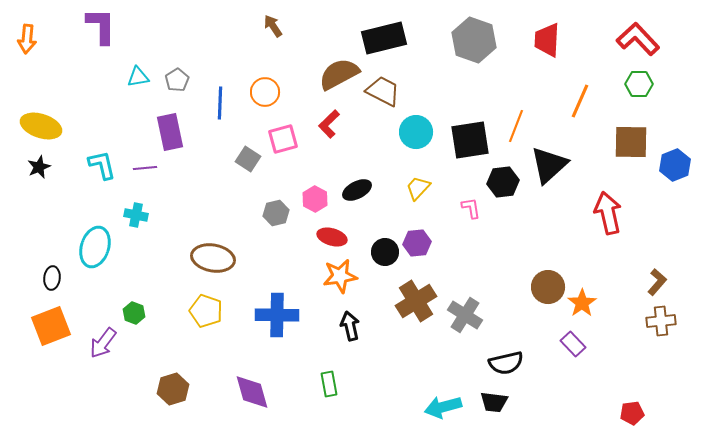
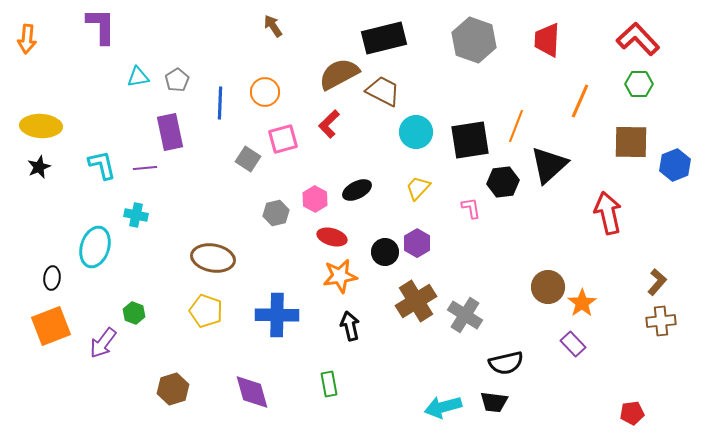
yellow ellipse at (41, 126): rotated 15 degrees counterclockwise
purple hexagon at (417, 243): rotated 24 degrees counterclockwise
